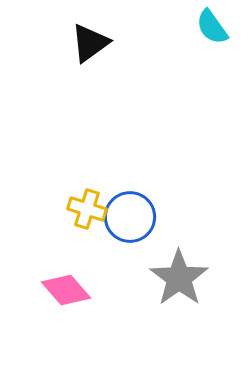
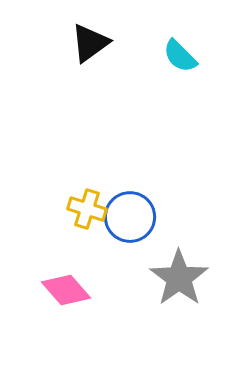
cyan semicircle: moved 32 px left, 29 px down; rotated 9 degrees counterclockwise
